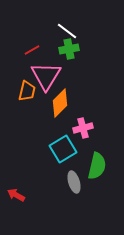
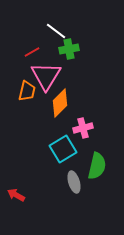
white line: moved 11 px left
red line: moved 2 px down
